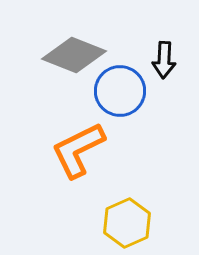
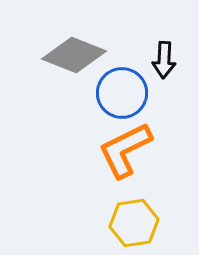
blue circle: moved 2 px right, 2 px down
orange L-shape: moved 47 px right
yellow hexagon: moved 7 px right; rotated 15 degrees clockwise
